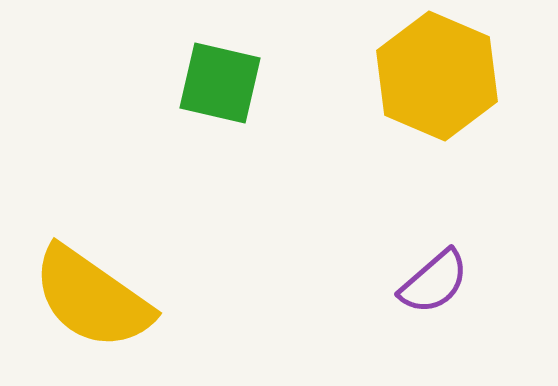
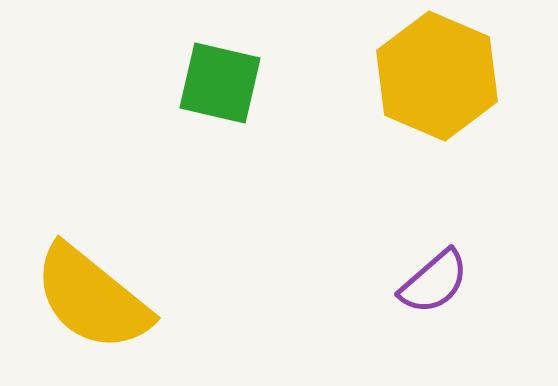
yellow semicircle: rotated 4 degrees clockwise
